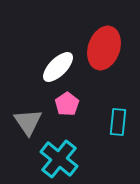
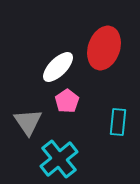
pink pentagon: moved 3 px up
cyan cross: rotated 12 degrees clockwise
